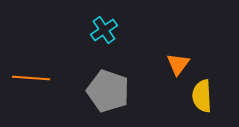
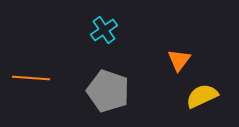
orange triangle: moved 1 px right, 4 px up
yellow semicircle: rotated 68 degrees clockwise
